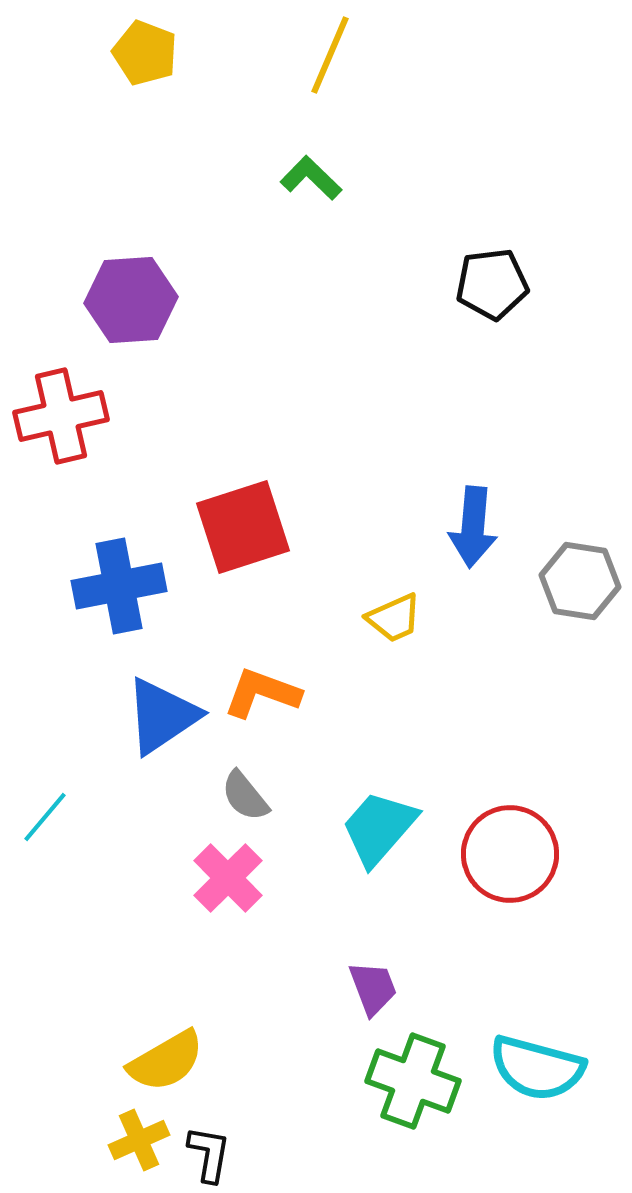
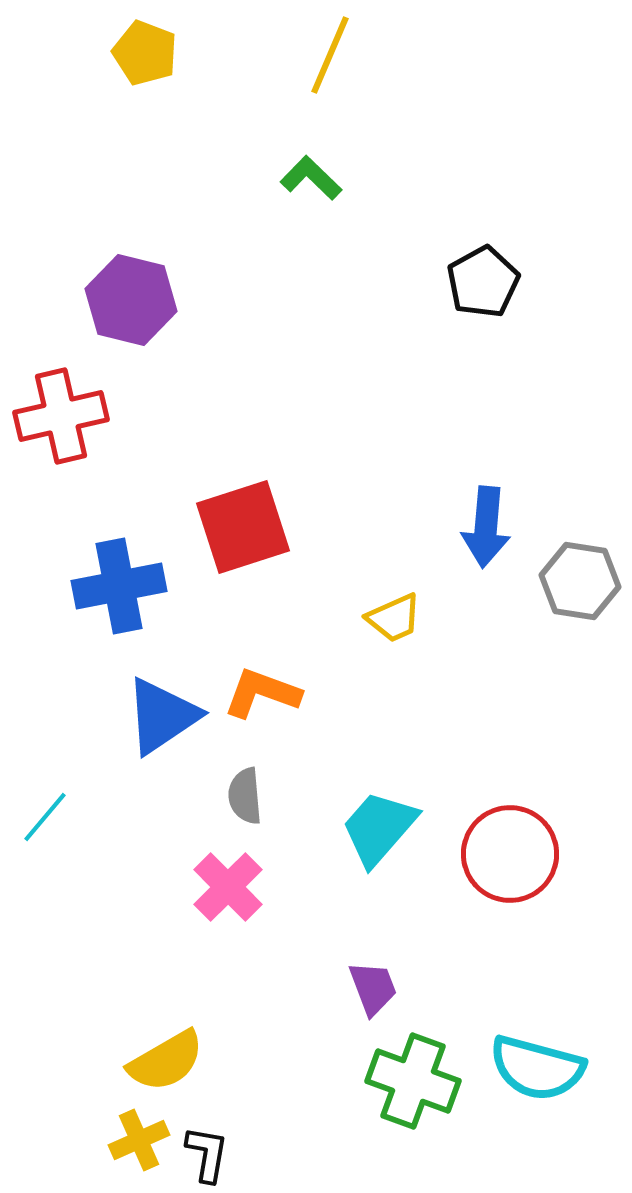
black pentagon: moved 9 px left, 2 px up; rotated 22 degrees counterclockwise
purple hexagon: rotated 18 degrees clockwise
blue arrow: moved 13 px right
gray semicircle: rotated 34 degrees clockwise
pink cross: moved 9 px down
black L-shape: moved 2 px left
